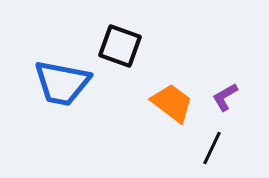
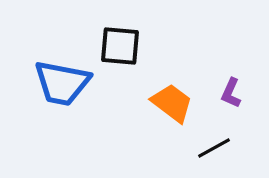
black square: rotated 15 degrees counterclockwise
purple L-shape: moved 6 px right, 4 px up; rotated 36 degrees counterclockwise
black line: moved 2 px right; rotated 36 degrees clockwise
